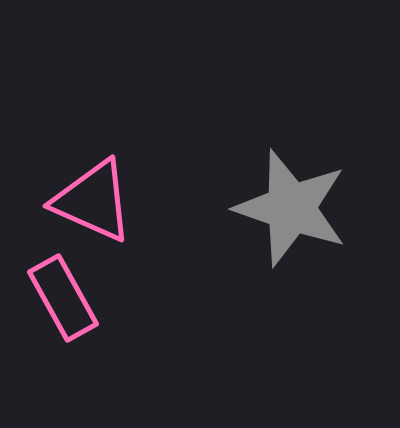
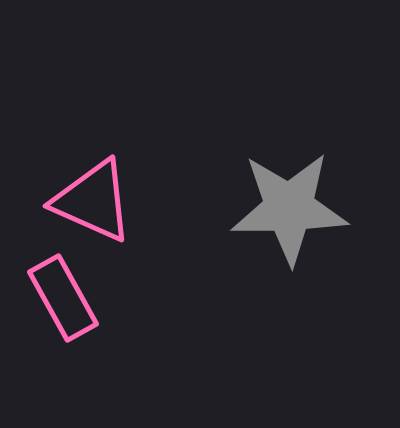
gray star: moved 2 px left; rotated 20 degrees counterclockwise
